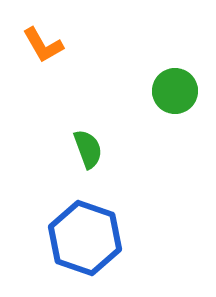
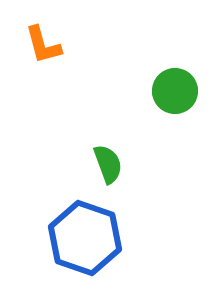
orange L-shape: rotated 15 degrees clockwise
green semicircle: moved 20 px right, 15 px down
